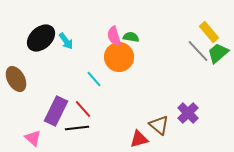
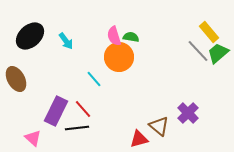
black ellipse: moved 11 px left, 2 px up
brown triangle: moved 1 px down
